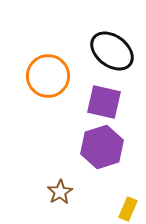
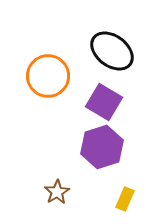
purple square: rotated 18 degrees clockwise
brown star: moved 3 px left
yellow rectangle: moved 3 px left, 10 px up
